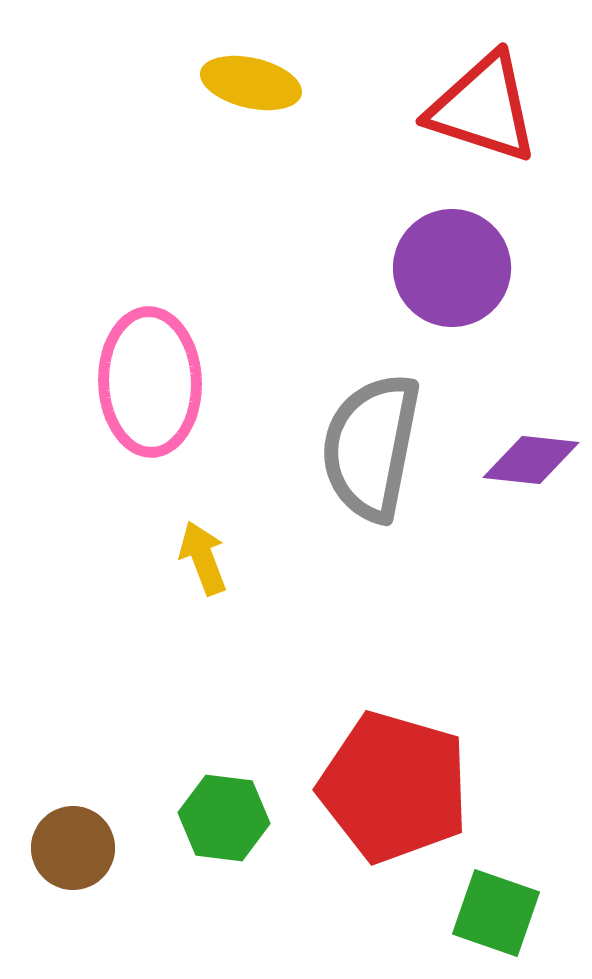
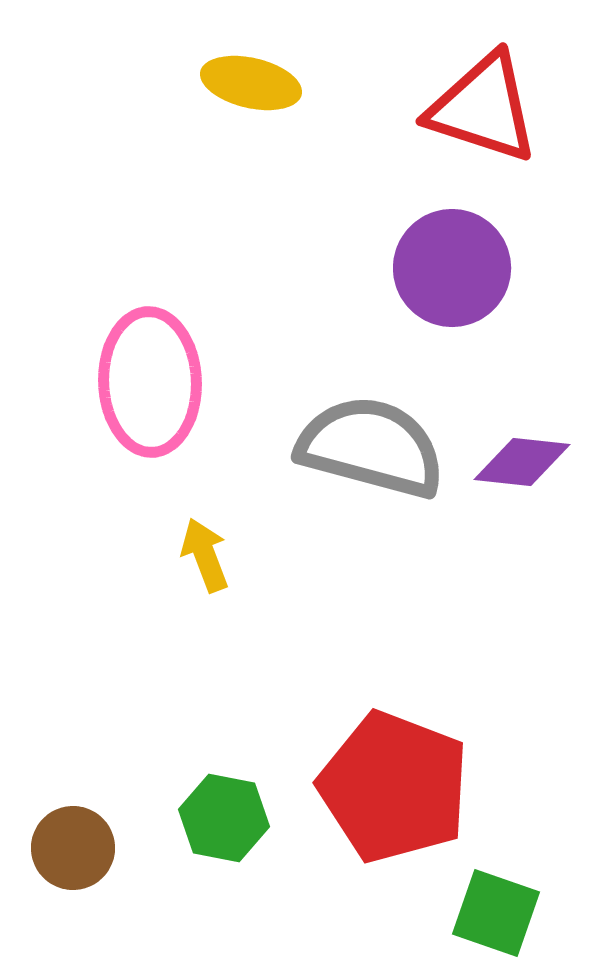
gray semicircle: rotated 94 degrees clockwise
purple diamond: moved 9 px left, 2 px down
yellow arrow: moved 2 px right, 3 px up
red pentagon: rotated 5 degrees clockwise
green hexagon: rotated 4 degrees clockwise
